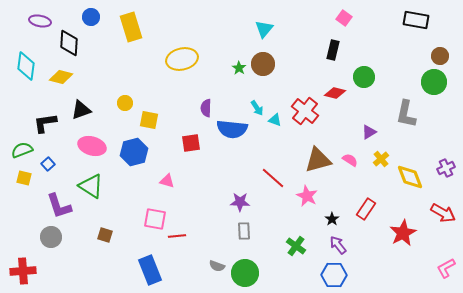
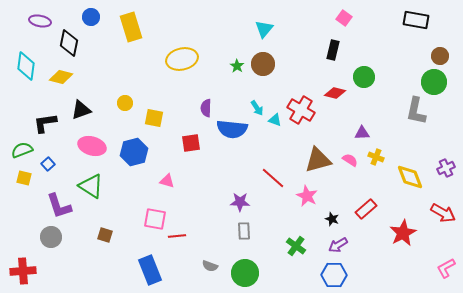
black diamond at (69, 43): rotated 8 degrees clockwise
green star at (239, 68): moved 2 px left, 2 px up
red cross at (305, 111): moved 4 px left, 1 px up; rotated 8 degrees counterclockwise
gray L-shape at (406, 114): moved 10 px right, 3 px up
yellow square at (149, 120): moved 5 px right, 2 px up
purple triangle at (369, 132): moved 7 px left, 1 px down; rotated 28 degrees clockwise
yellow cross at (381, 159): moved 5 px left, 2 px up; rotated 28 degrees counterclockwise
red rectangle at (366, 209): rotated 15 degrees clockwise
black star at (332, 219): rotated 16 degrees counterclockwise
purple arrow at (338, 245): rotated 84 degrees counterclockwise
gray semicircle at (217, 266): moved 7 px left
